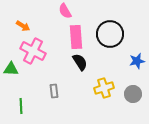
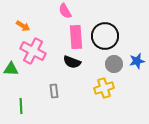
black circle: moved 5 px left, 2 px down
black semicircle: moved 8 px left; rotated 144 degrees clockwise
gray circle: moved 19 px left, 30 px up
